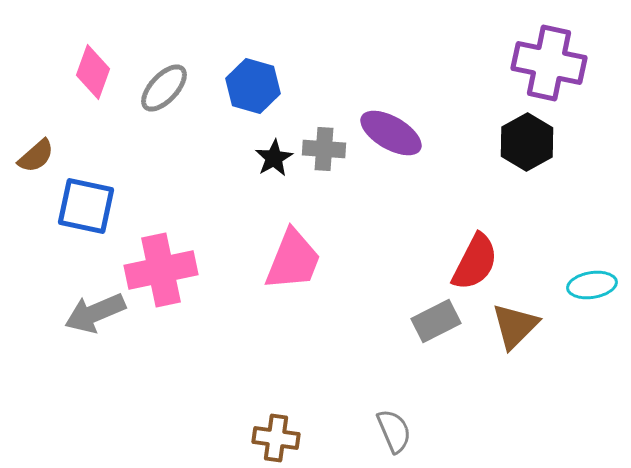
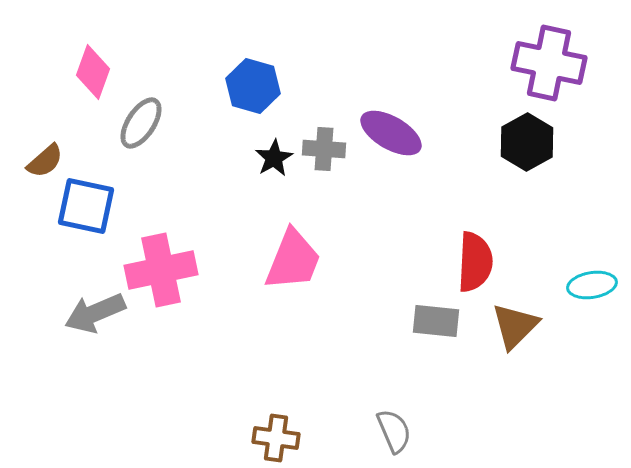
gray ellipse: moved 23 px left, 35 px down; rotated 10 degrees counterclockwise
brown semicircle: moved 9 px right, 5 px down
red semicircle: rotated 24 degrees counterclockwise
gray rectangle: rotated 33 degrees clockwise
